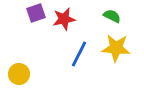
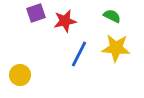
red star: moved 1 px right, 2 px down
yellow circle: moved 1 px right, 1 px down
